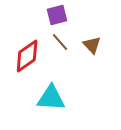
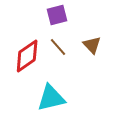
brown line: moved 2 px left, 5 px down
cyan triangle: rotated 16 degrees counterclockwise
